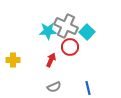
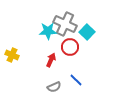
gray cross: moved 1 px left, 2 px up
yellow cross: moved 1 px left, 5 px up; rotated 24 degrees clockwise
blue line: moved 12 px left, 8 px up; rotated 32 degrees counterclockwise
